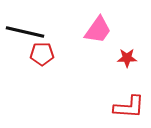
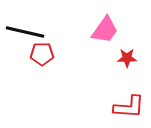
pink trapezoid: moved 7 px right
